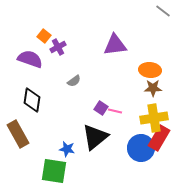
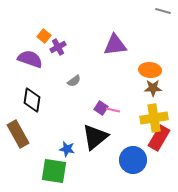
gray line: rotated 21 degrees counterclockwise
pink line: moved 2 px left, 1 px up
blue circle: moved 8 px left, 12 px down
